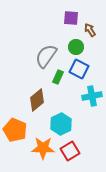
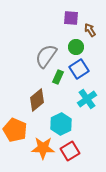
blue square: rotated 30 degrees clockwise
cyan cross: moved 5 px left, 3 px down; rotated 24 degrees counterclockwise
